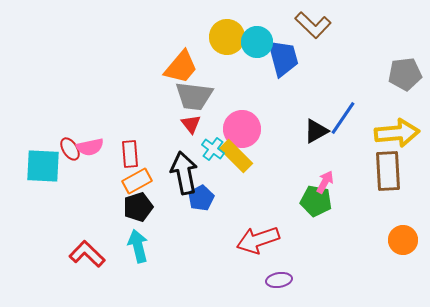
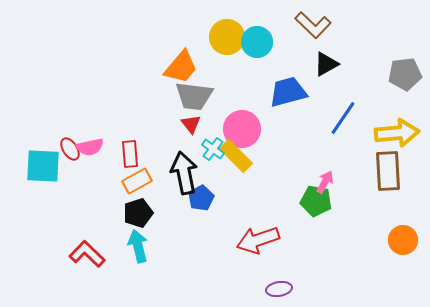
blue trapezoid: moved 5 px right, 34 px down; rotated 90 degrees counterclockwise
black triangle: moved 10 px right, 67 px up
black pentagon: moved 6 px down
purple ellipse: moved 9 px down
